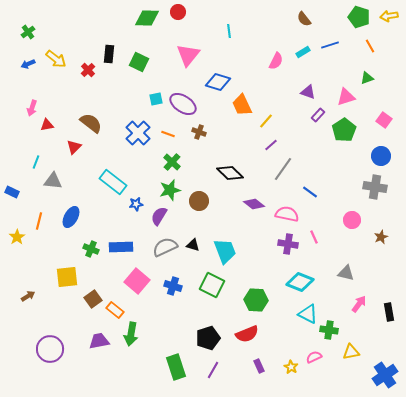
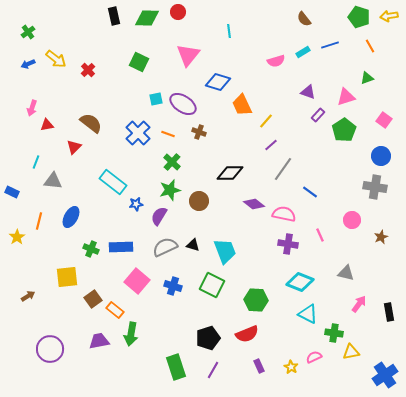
black rectangle at (109, 54): moved 5 px right, 38 px up; rotated 18 degrees counterclockwise
pink semicircle at (276, 61): rotated 48 degrees clockwise
black diamond at (230, 173): rotated 44 degrees counterclockwise
pink semicircle at (287, 214): moved 3 px left
pink line at (314, 237): moved 6 px right, 2 px up
green cross at (329, 330): moved 5 px right, 3 px down
